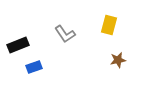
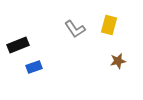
gray L-shape: moved 10 px right, 5 px up
brown star: moved 1 px down
